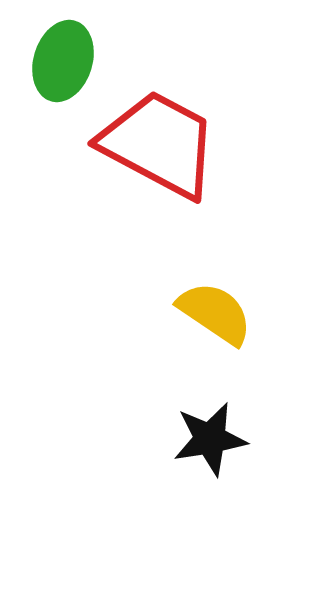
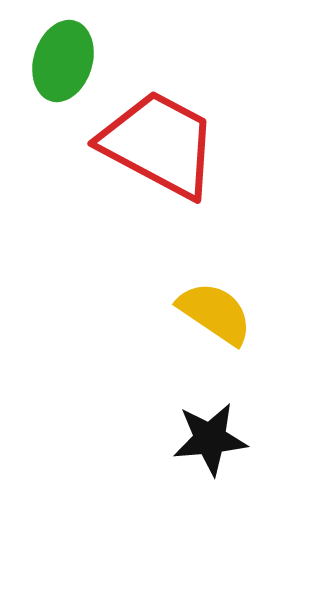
black star: rotated 4 degrees clockwise
